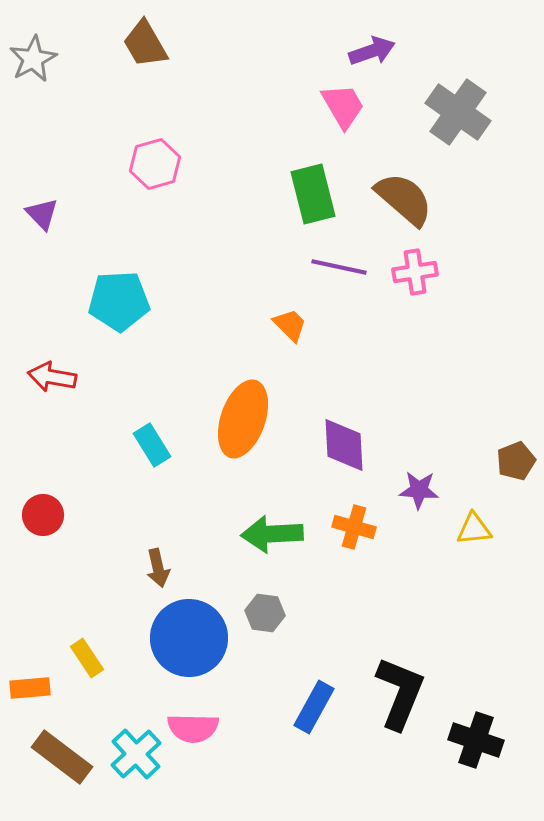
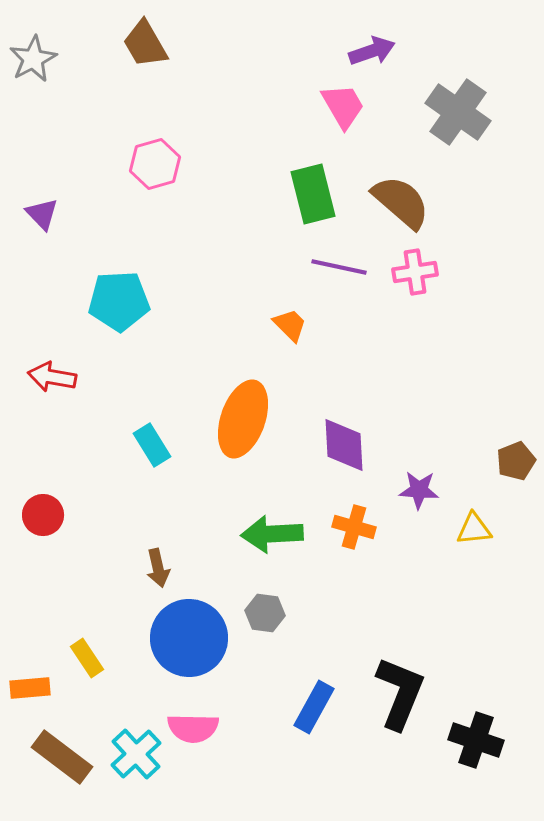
brown semicircle: moved 3 px left, 3 px down
